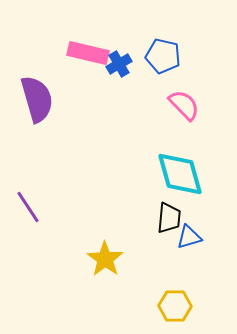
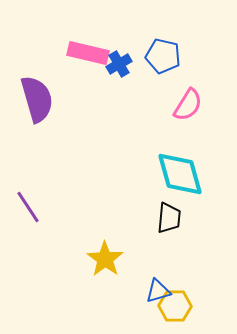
pink semicircle: moved 4 px right; rotated 76 degrees clockwise
blue triangle: moved 31 px left, 54 px down
